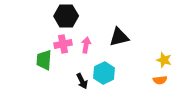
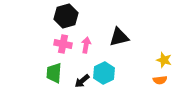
black hexagon: rotated 15 degrees counterclockwise
pink cross: rotated 24 degrees clockwise
green trapezoid: moved 10 px right, 13 px down
black arrow: rotated 77 degrees clockwise
